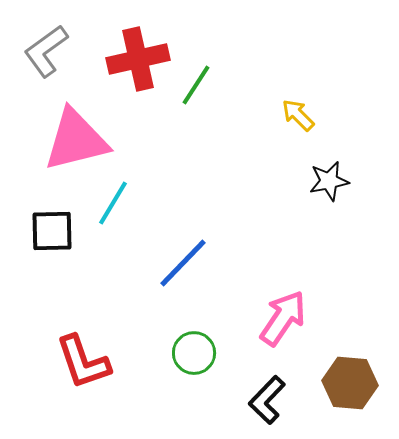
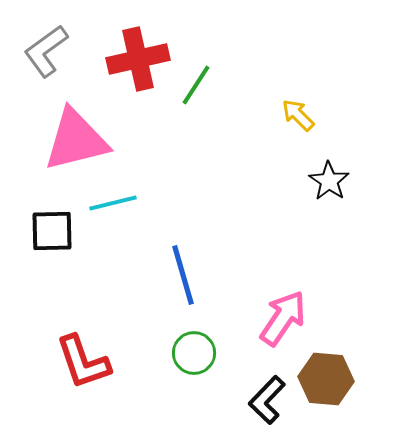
black star: rotated 27 degrees counterclockwise
cyan line: rotated 45 degrees clockwise
blue line: moved 12 px down; rotated 60 degrees counterclockwise
brown hexagon: moved 24 px left, 4 px up
